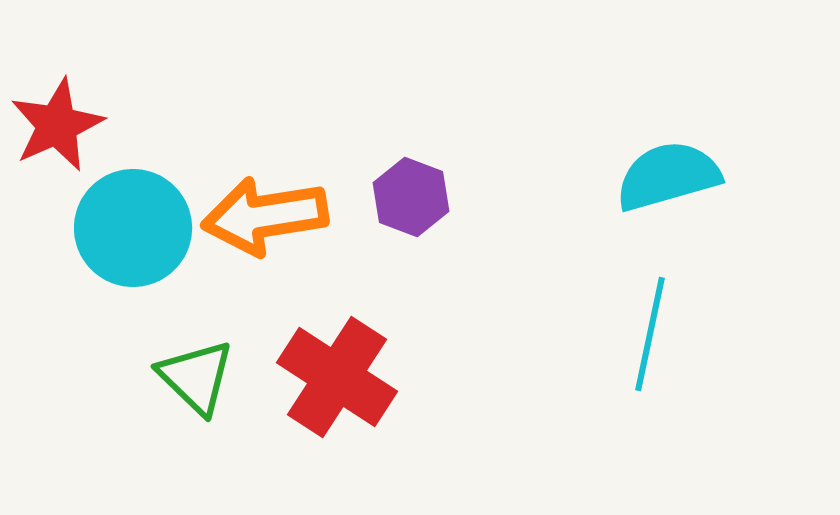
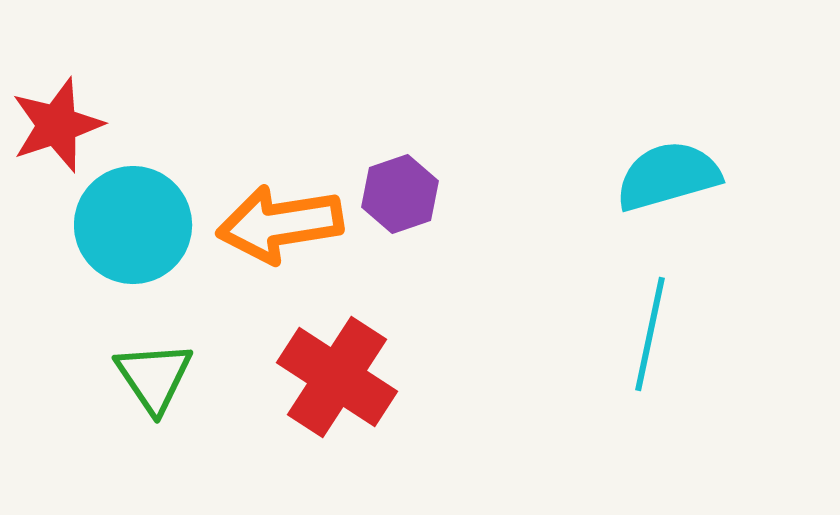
red star: rotated 6 degrees clockwise
purple hexagon: moved 11 px left, 3 px up; rotated 20 degrees clockwise
orange arrow: moved 15 px right, 8 px down
cyan circle: moved 3 px up
green triangle: moved 42 px left; rotated 12 degrees clockwise
